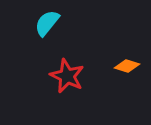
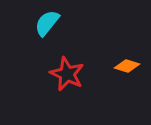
red star: moved 2 px up
